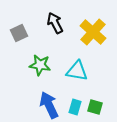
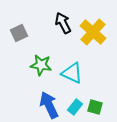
black arrow: moved 8 px right
green star: moved 1 px right
cyan triangle: moved 5 px left, 2 px down; rotated 15 degrees clockwise
cyan rectangle: rotated 21 degrees clockwise
